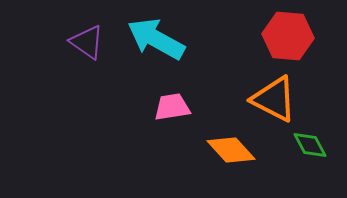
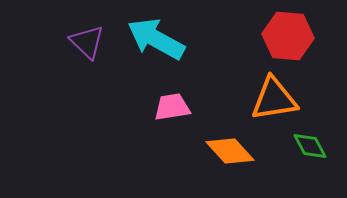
purple triangle: rotated 9 degrees clockwise
orange triangle: rotated 36 degrees counterclockwise
green diamond: moved 1 px down
orange diamond: moved 1 px left, 1 px down
